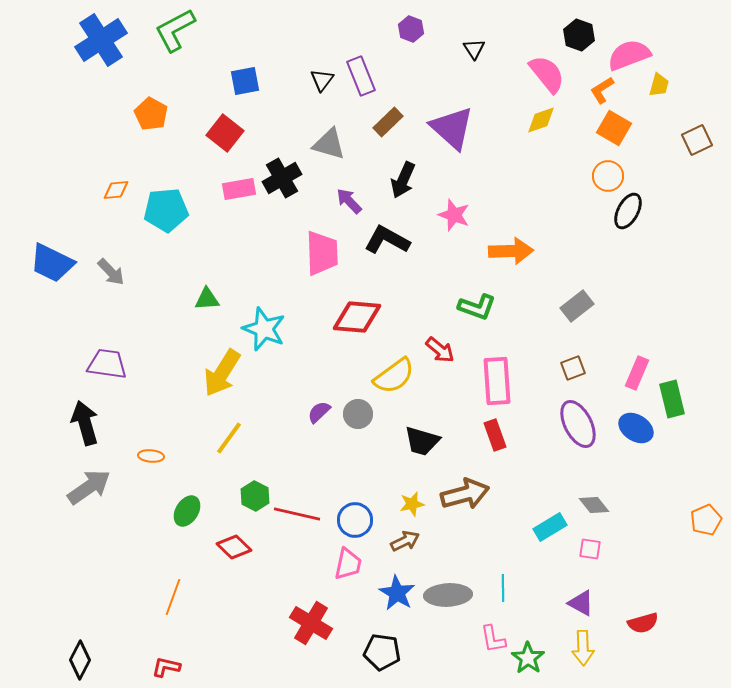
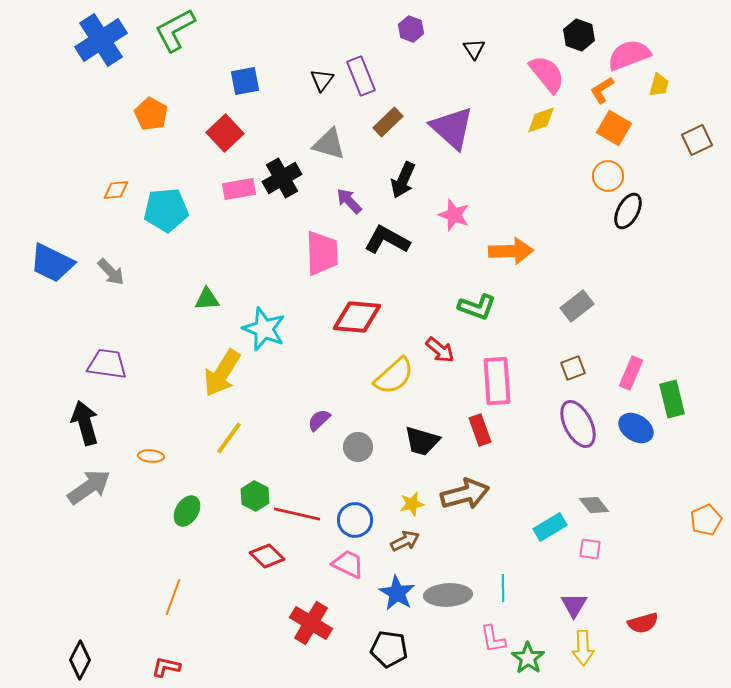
red square at (225, 133): rotated 9 degrees clockwise
pink rectangle at (637, 373): moved 6 px left
yellow semicircle at (394, 376): rotated 6 degrees counterclockwise
purple semicircle at (319, 412): moved 8 px down
gray circle at (358, 414): moved 33 px down
red rectangle at (495, 435): moved 15 px left, 5 px up
red diamond at (234, 547): moved 33 px right, 9 px down
pink trapezoid at (348, 564): rotated 76 degrees counterclockwise
purple triangle at (581, 603): moved 7 px left, 2 px down; rotated 32 degrees clockwise
black pentagon at (382, 652): moved 7 px right, 3 px up
